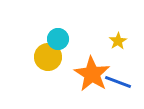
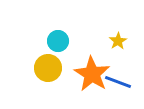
cyan circle: moved 2 px down
yellow circle: moved 11 px down
